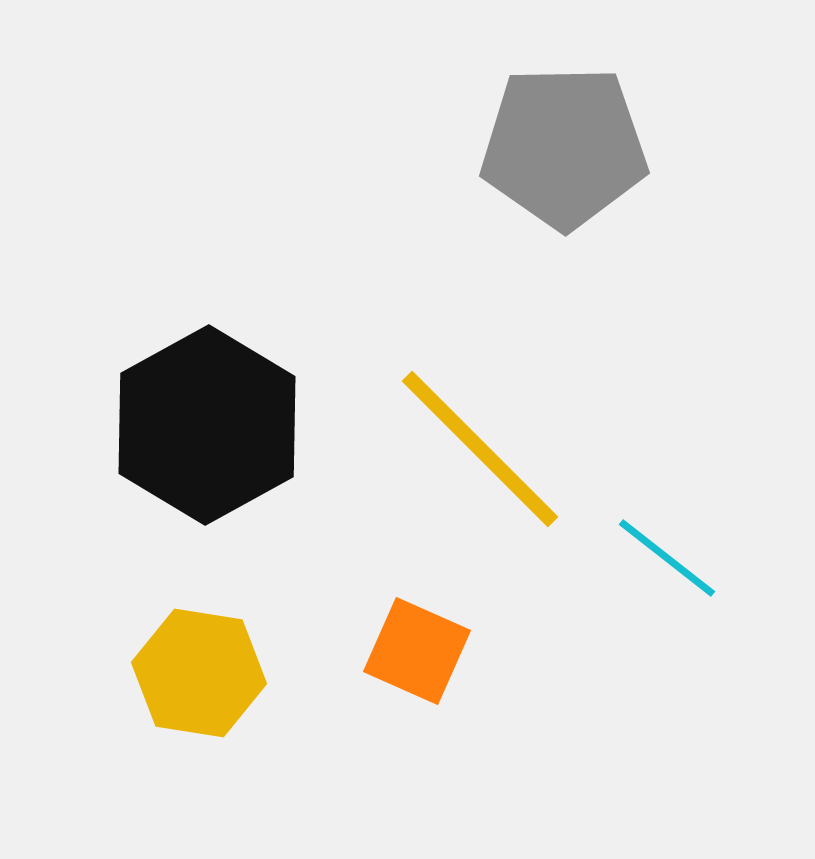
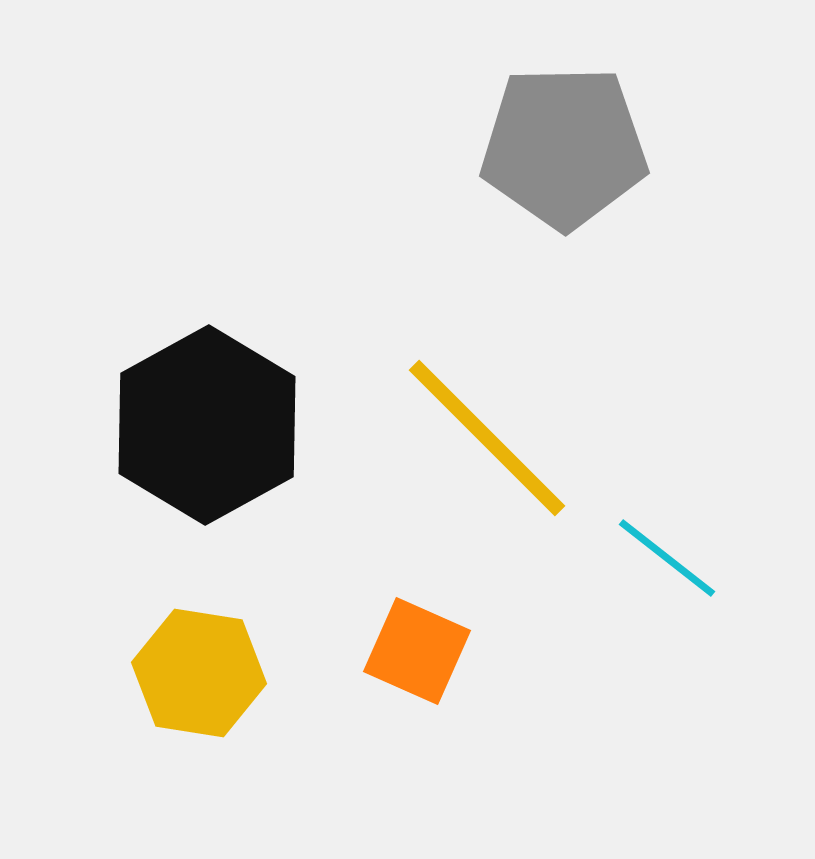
yellow line: moved 7 px right, 11 px up
